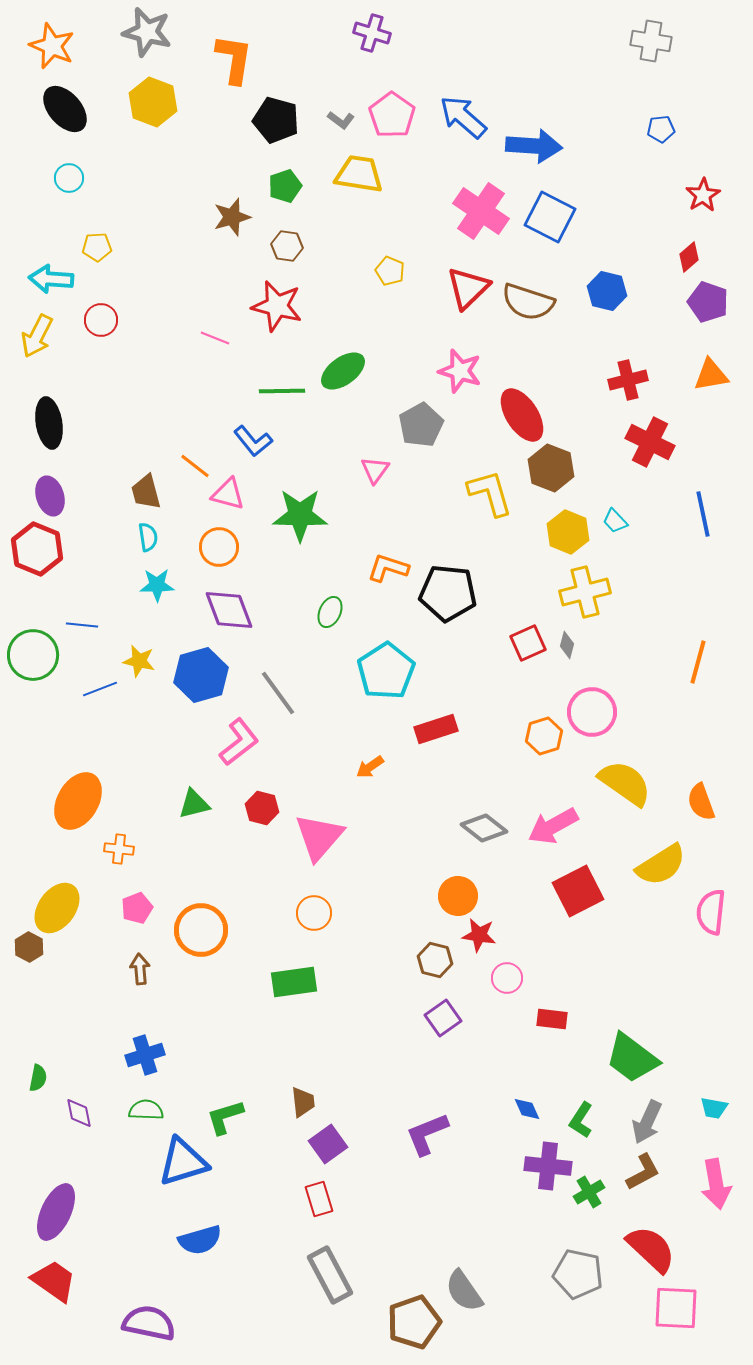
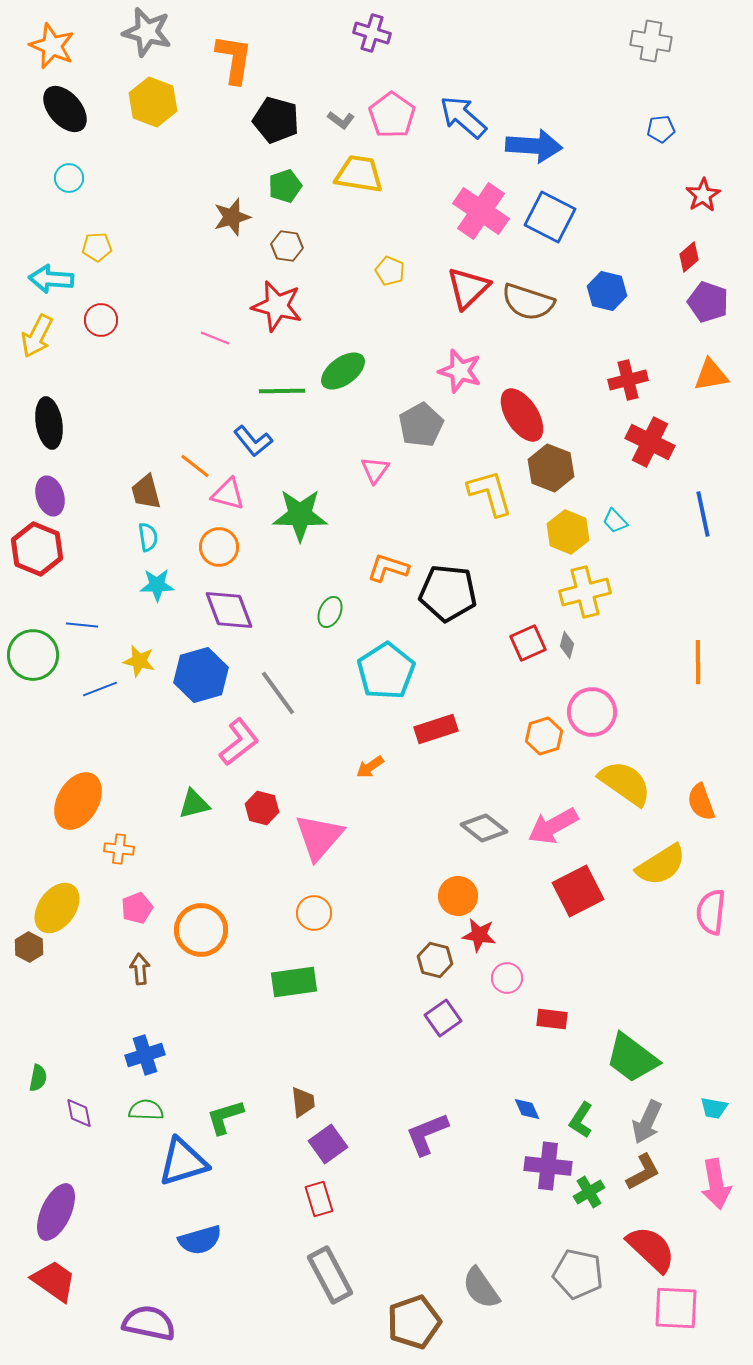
orange line at (698, 662): rotated 15 degrees counterclockwise
gray semicircle at (464, 1291): moved 17 px right, 3 px up
